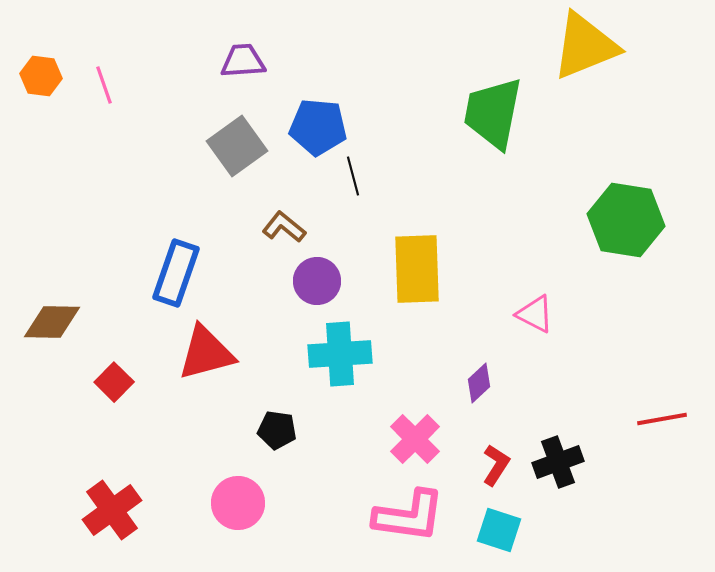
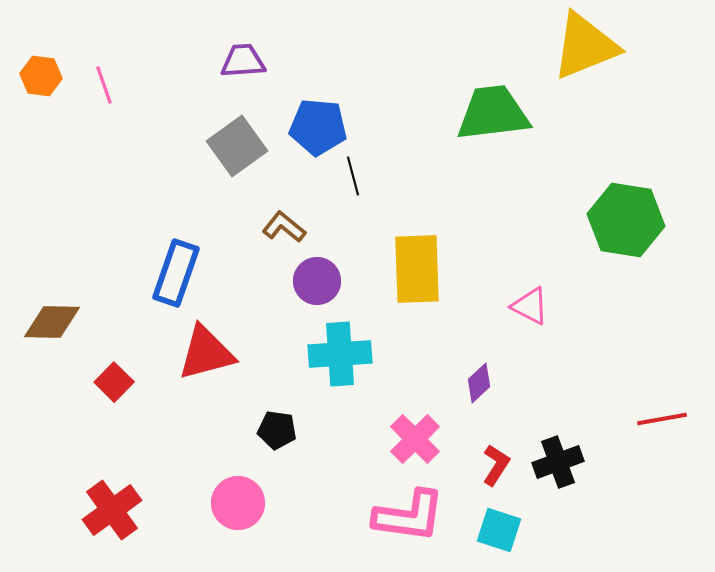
green trapezoid: rotated 72 degrees clockwise
pink triangle: moved 5 px left, 8 px up
